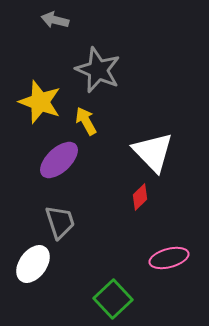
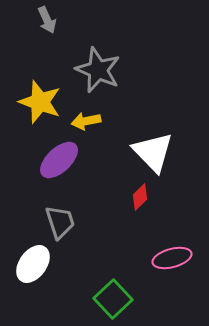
gray arrow: moved 8 px left; rotated 128 degrees counterclockwise
yellow arrow: rotated 72 degrees counterclockwise
pink ellipse: moved 3 px right
